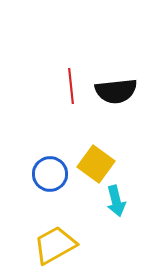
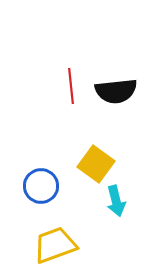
blue circle: moved 9 px left, 12 px down
yellow trapezoid: rotated 9 degrees clockwise
